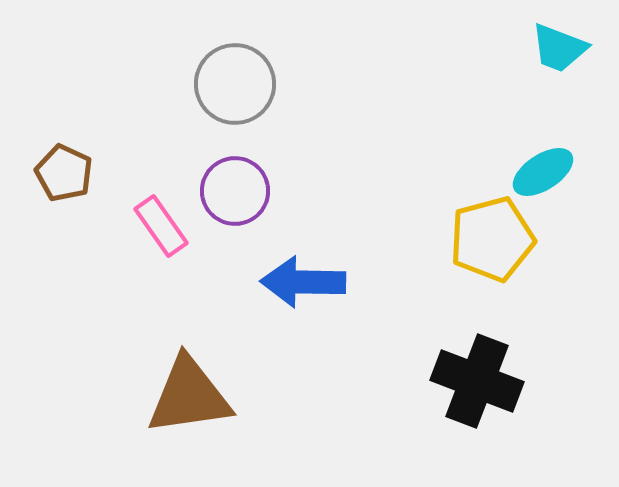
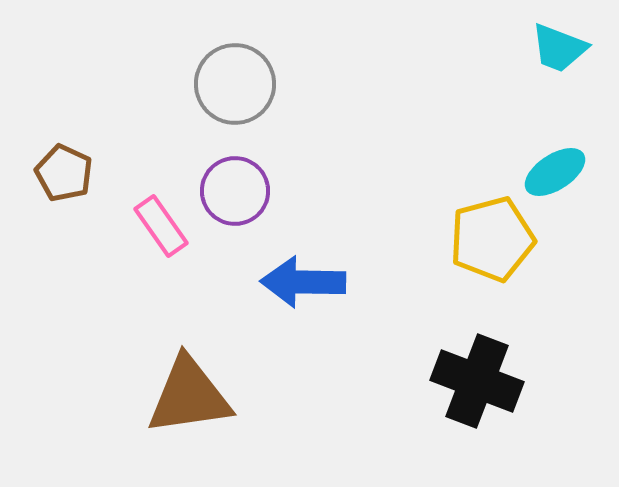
cyan ellipse: moved 12 px right
